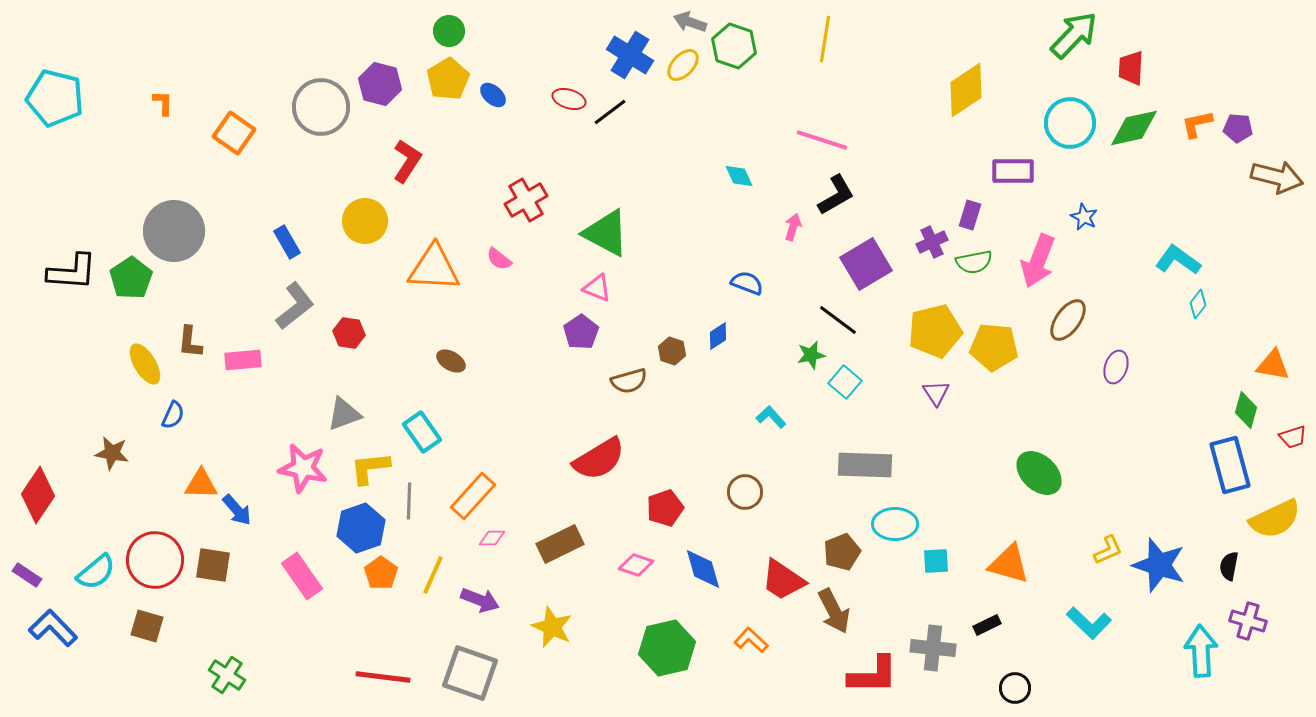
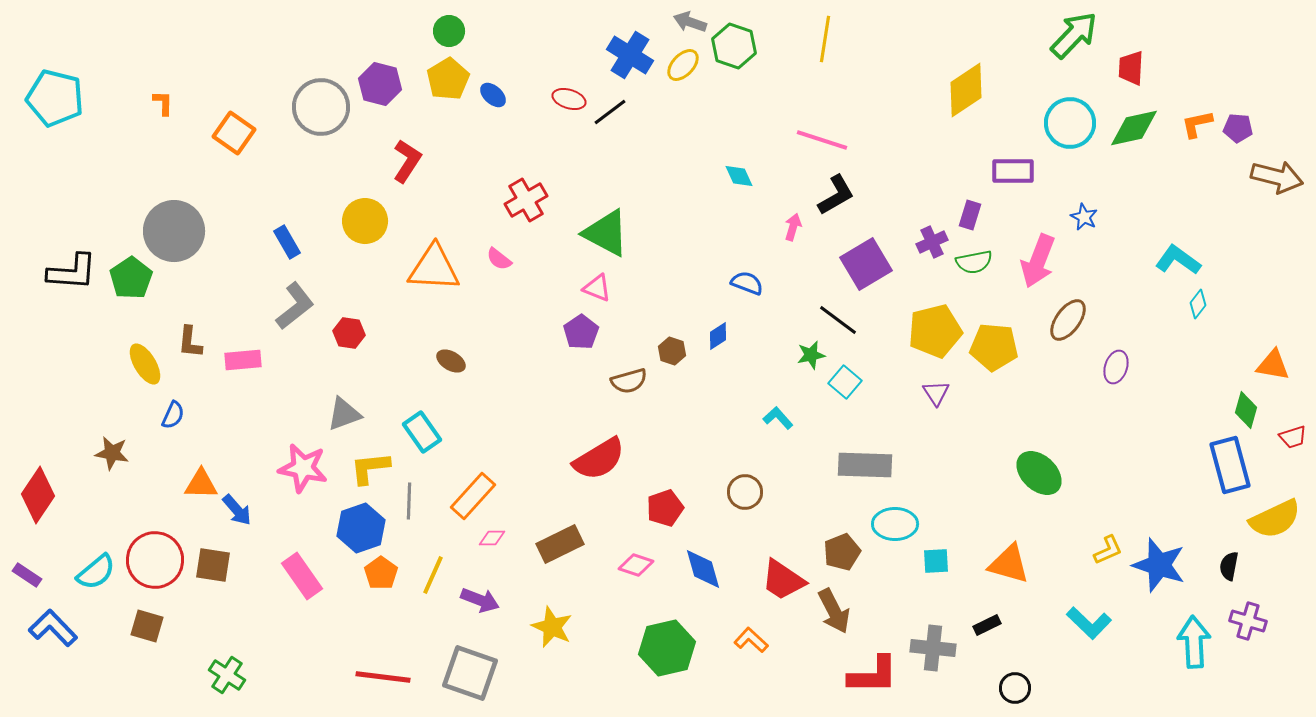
cyan L-shape at (771, 417): moved 7 px right, 1 px down
cyan arrow at (1201, 651): moved 7 px left, 9 px up
